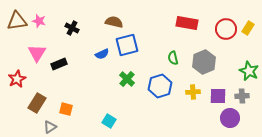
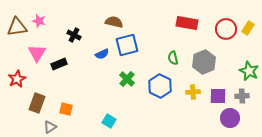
brown triangle: moved 6 px down
black cross: moved 2 px right, 7 px down
blue hexagon: rotated 15 degrees counterclockwise
brown rectangle: rotated 12 degrees counterclockwise
